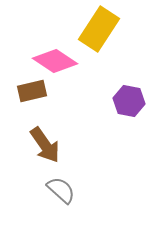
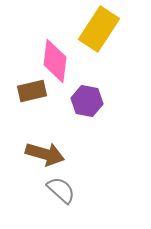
pink diamond: rotated 63 degrees clockwise
purple hexagon: moved 42 px left
brown arrow: moved 9 px down; rotated 39 degrees counterclockwise
